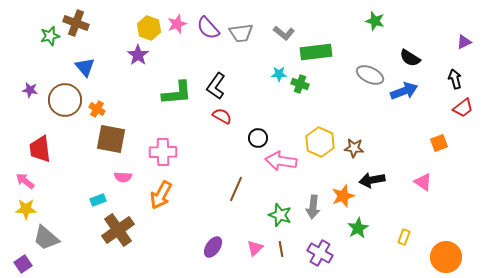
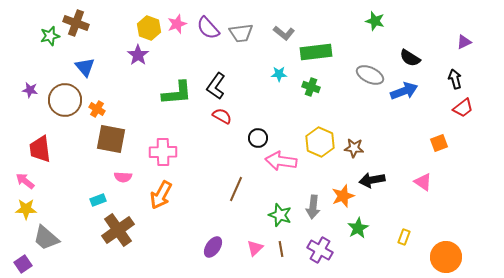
green cross at (300, 84): moved 11 px right, 3 px down
purple cross at (320, 253): moved 3 px up
